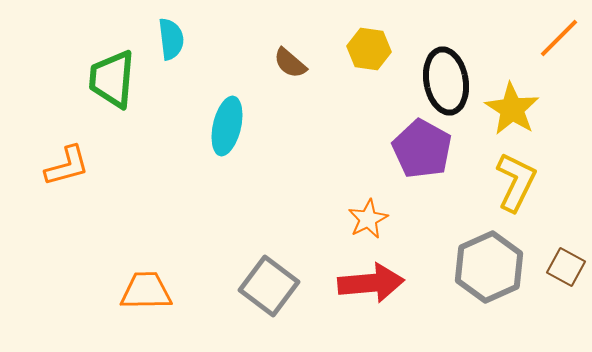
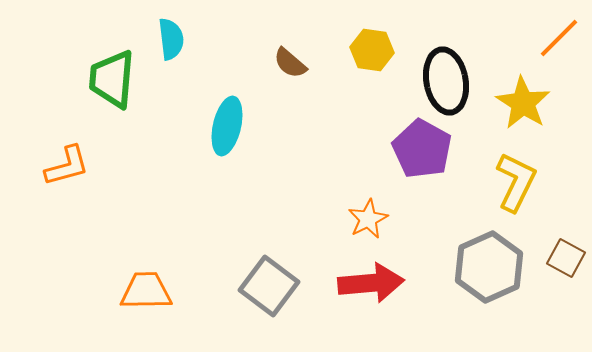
yellow hexagon: moved 3 px right, 1 px down
yellow star: moved 11 px right, 6 px up
brown square: moved 9 px up
